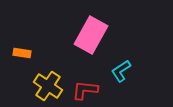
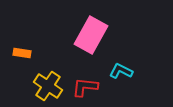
cyan L-shape: rotated 60 degrees clockwise
red L-shape: moved 3 px up
